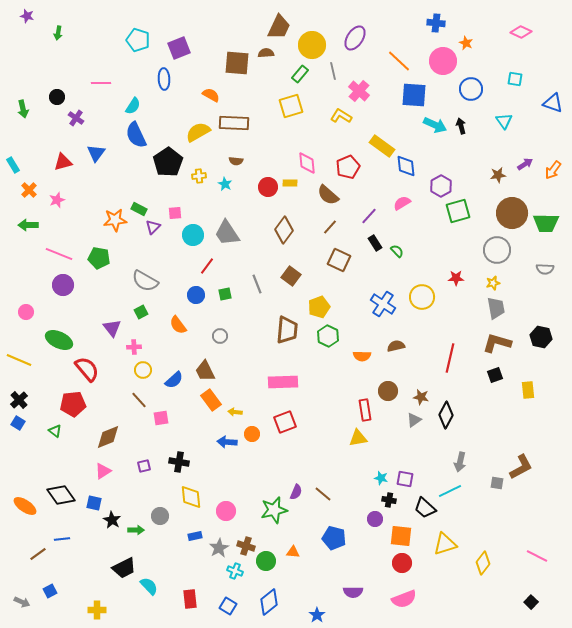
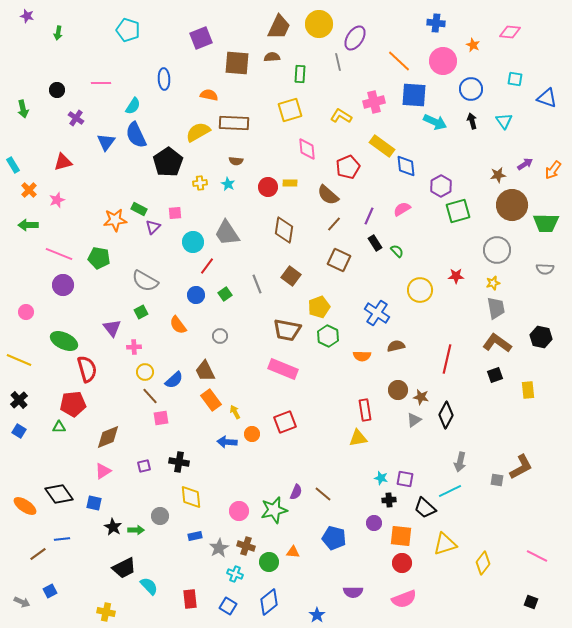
pink diamond at (521, 32): moved 11 px left; rotated 20 degrees counterclockwise
cyan pentagon at (138, 40): moved 10 px left, 10 px up
orange star at (466, 43): moved 7 px right, 2 px down
yellow circle at (312, 45): moved 7 px right, 21 px up
purple square at (179, 48): moved 22 px right, 10 px up
brown semicircle at (266, 53): moved 6 px right, 4 px down
gray line at (333, 71): moved 5 px right, 9 px up
green rectangle at (300, 74): rotated 36 degrees counterclockwise
pink cross at (359, 91): moved 15 px right, 11 px down; rotated 35 degrees clockwise
orange semicircle at (211, 95): moved 2 px left; rotated 18 degrees counterclockwise
black circle at (57, 97): moved 7 px up
blue triangle at (553, 103): moved 6 px left, 5 px up
yellow square at (291, 106): moved 1 px left, 4 px down
cyan arrow at (435, 125): moved 3 px up
black arrow at (461, 126): moved 11 px right, 5 px up
blue triangle at (96, 153): moved 10 px right, 11 px up
pink diamond at (307, 163): moved 14 px up
yellow cross at (199, 176): moved 1 px right, 7 px down
cyan star at (225, 184): moved 3 px right
pink semicircle at (402, 203): moved 6 px down
brown circle at (512, 213): moved 8 px up
purple line at (369, 216): rotated 18 degrees counterclockwise
brown line at (330, 227): moved 4 px right, 3 px up
brown diamond at (284, 230): rotated 28 degrees counterclockwise
cyan circle at (193, 235): moved 7 px down
red star at (456, 278): moved 2 px up
green square at (225, 294): rotated 24 degrees counterclockwise
yellow circle at (422, 297): moved 2 px left, 7 px up
blue cross at (383, 304): moved 6 px left, 9 px down
brown trapezoid at (287, 330): rotated 96 degrees clockwise
green ellipse at (59, 340): moved 5 px right, 1 px down
brown L-shape at (497, 343): rotated 20 degrees clockwise
red line at (450, 358): moved 3 px left, 1 px down
red semicircle at (87, 369): rotated 24 degrees clockwise
yellow circle at (143, 370): moved 2 px right, 2 px down
pink rectangle at (283, 382): moved 13 px up; rotated 24 degrees clockwise
brown circle at (388, 391): moved 10 px right, 1 px up
brown line at (139, 400): moved 11 px right, 4 px up
yellow arrow at (235, 412): rotated 56 degrees clockwise
blue square at (18, 423): moved 1 px right, 8 px down
green triangle at (55, 431): moved 4 px right, 4 px up; rotated 40 degrees counterclockwise
gray square at (497, 483): moved 3 px up
black diamond at (61, 495): moved 2 px left, 1 px up
black cross at (389, 500): rotated 16 degrees counterclockwise
pink circle at (226, 511): moved 13 px right
purple circle at (375, 519): moved 1 px left, 4 px down
black star at (112, 520): moved 1 px right, 7 px down
green circle at (266, 561): moved 3 px right, 1 px down
cyan cross at (235, 571): moved 3 px down
black square at (531, 602): rotated 24 degrees counterclockwise
yellow cross at (97, 610): moved 9 px right, 2 px down; rotated 12 degrees clockwise
